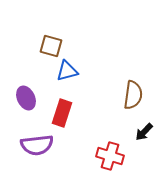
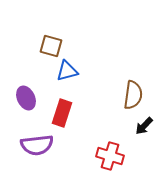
black arrow: moved 6 px up
